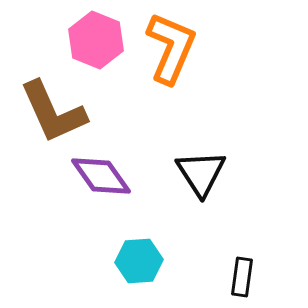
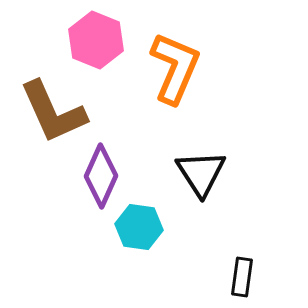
orange L-shape: moved 4 px right, 20 px down
purple diamond: rotated 60 degrees clockwise
cyan hexagon: moved 34 px up; rotated 12 degrees clockwise
